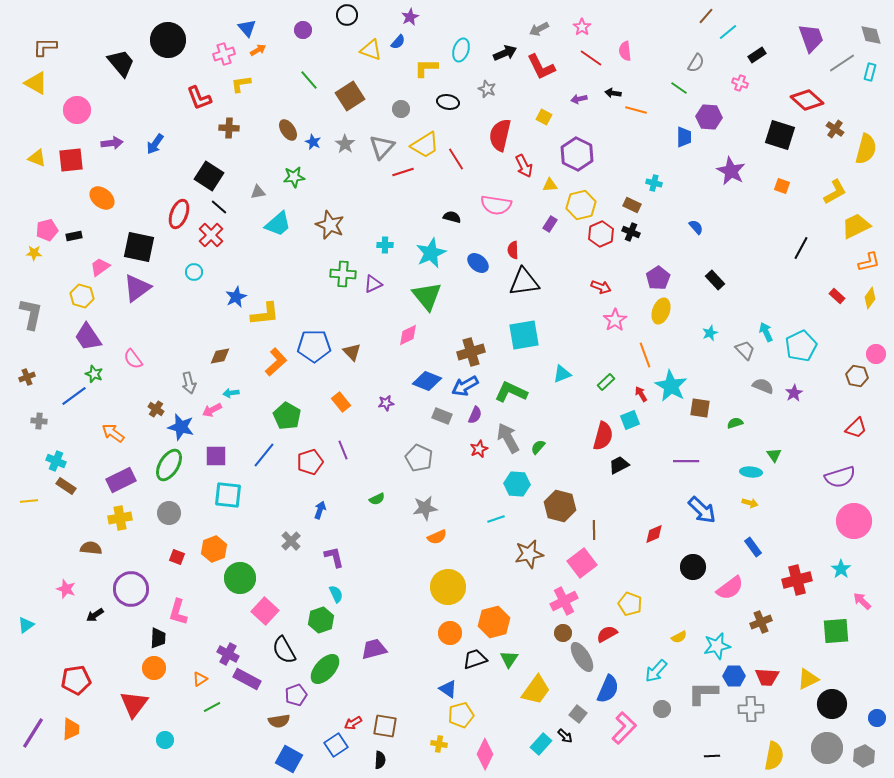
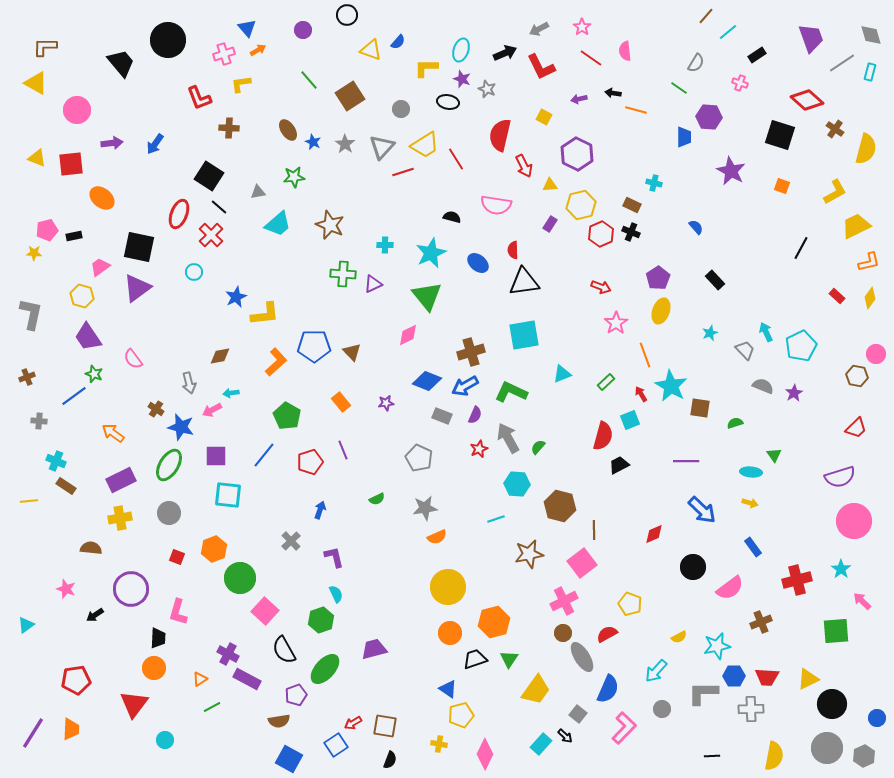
purple star at (410, 17): moved 52 px right, 62 px down; rotated 24 degrees counterclockwise
red square at (71, 160): moved 4 px down
pink star at (615, 320): moved 1 px right, 3 px down
black semicircle at (380, 760): moved 10 px right; rotated 18 degrees clockwise
